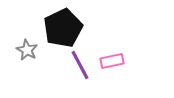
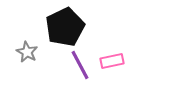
black pentagon: moved 2 px right, 1 px up
gray star: moved 2 px down
